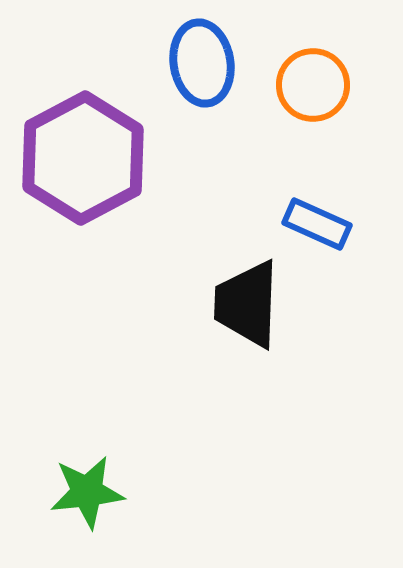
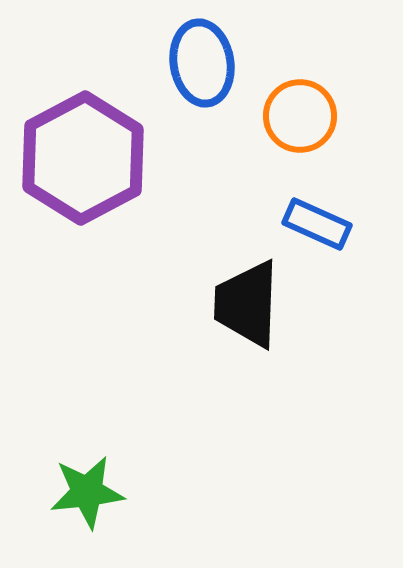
orange circle: moved 13 px left, 31 px down
